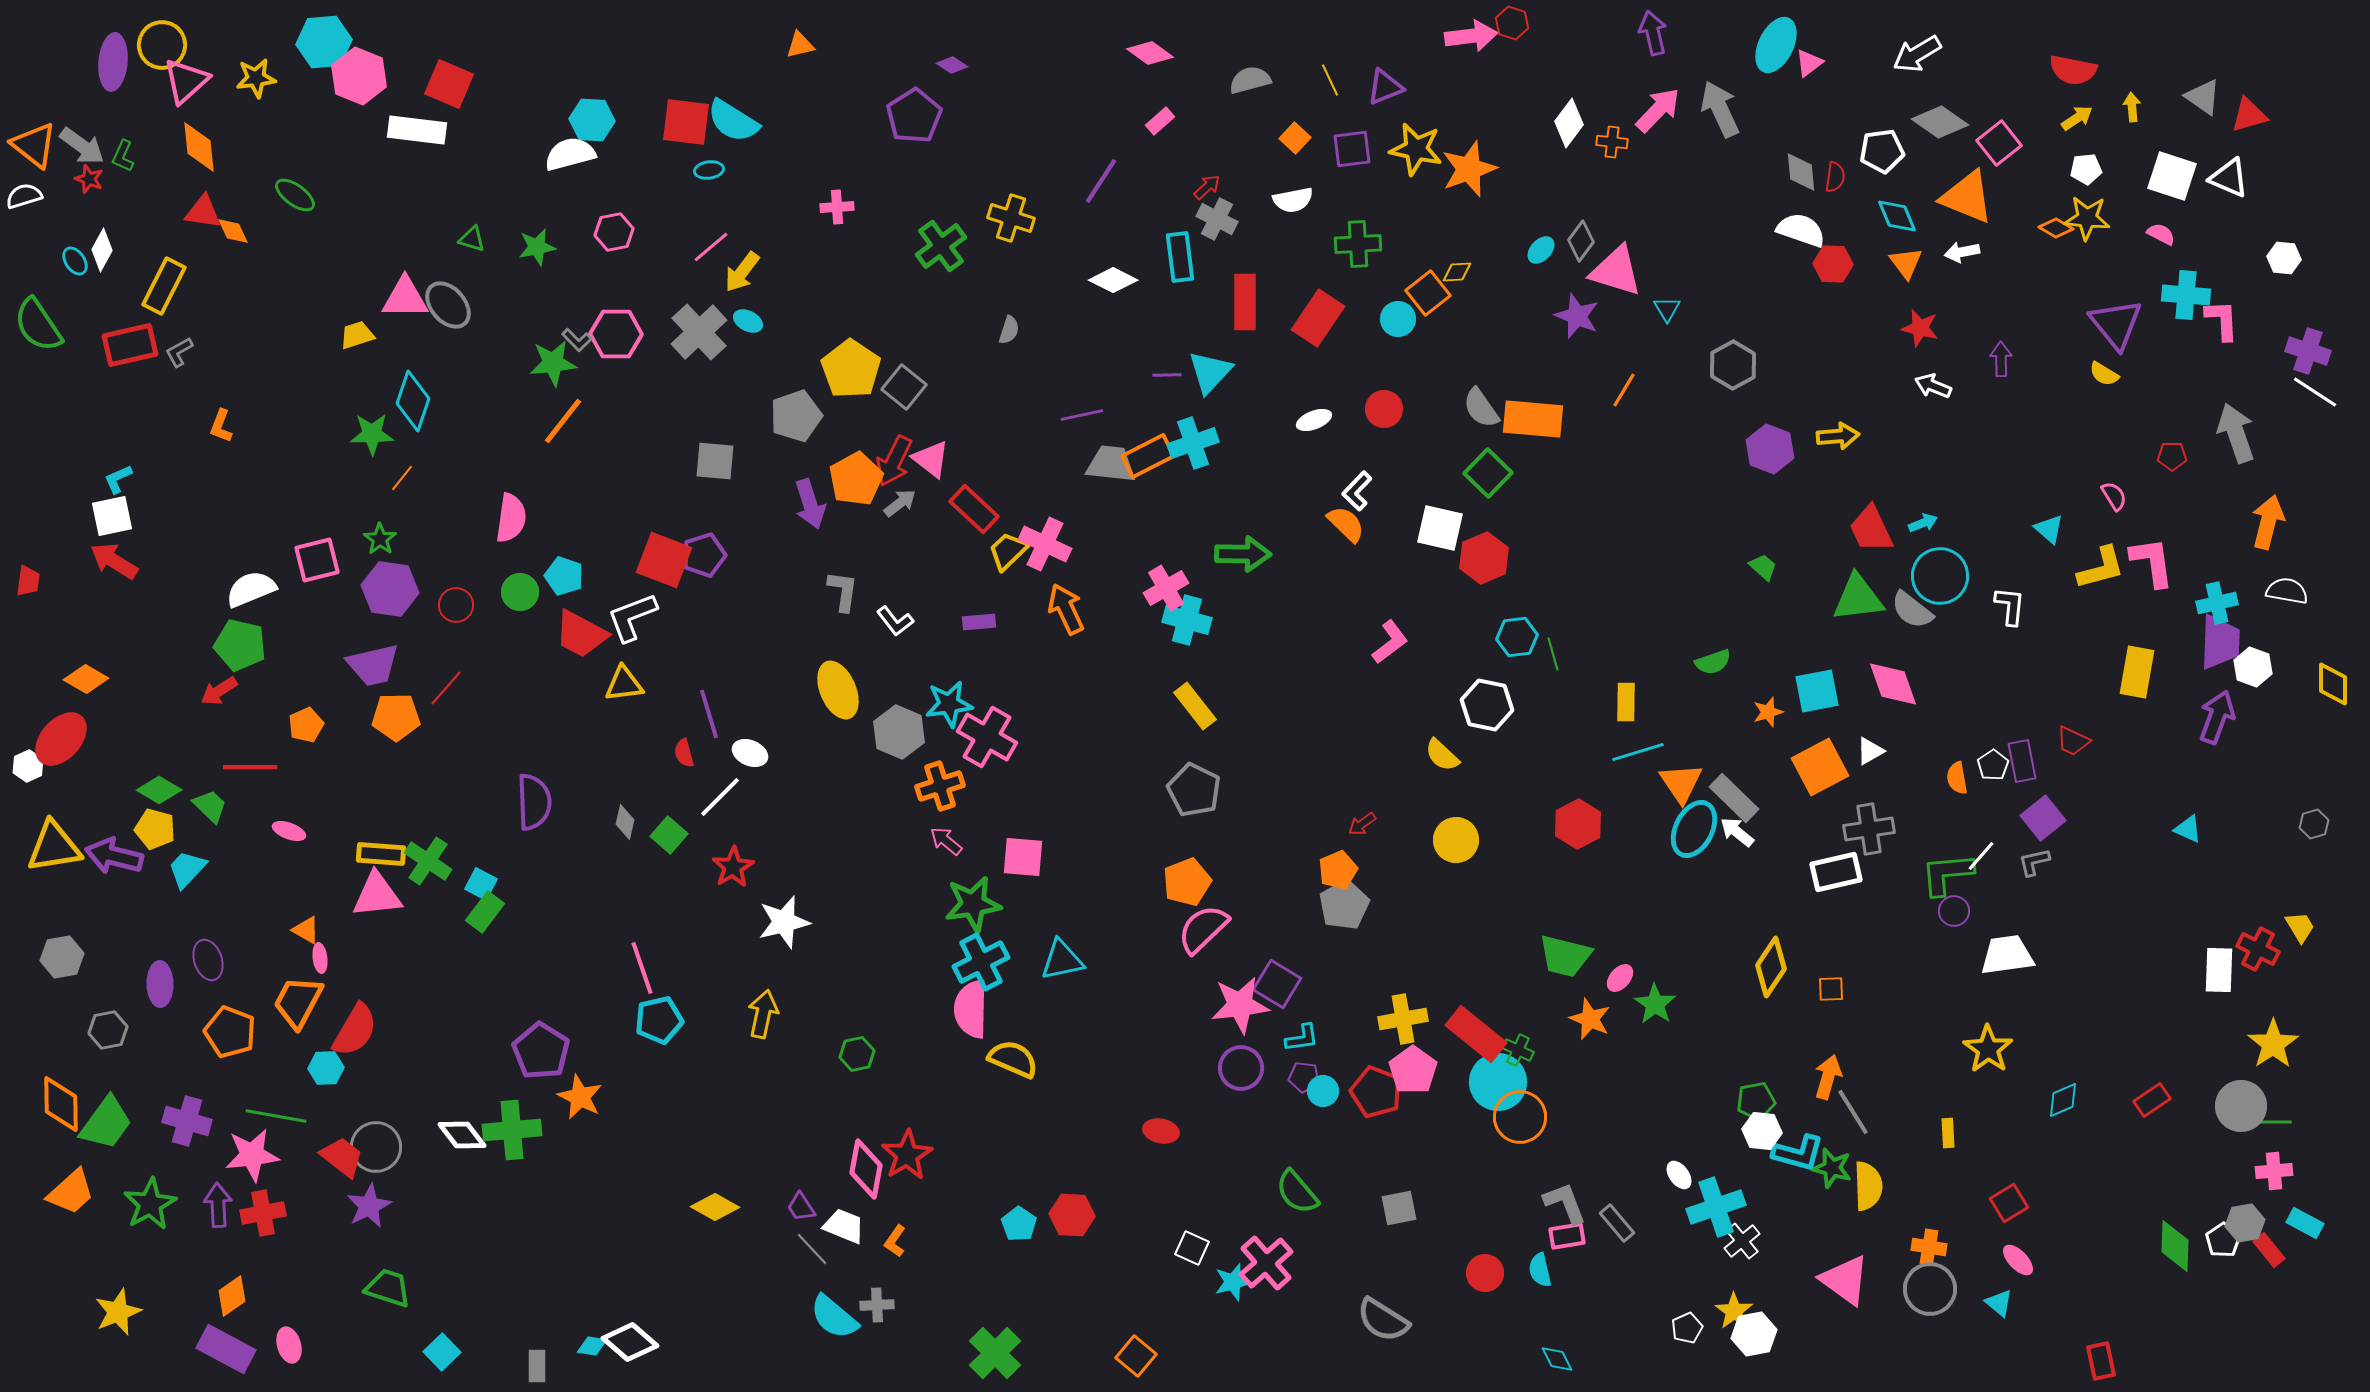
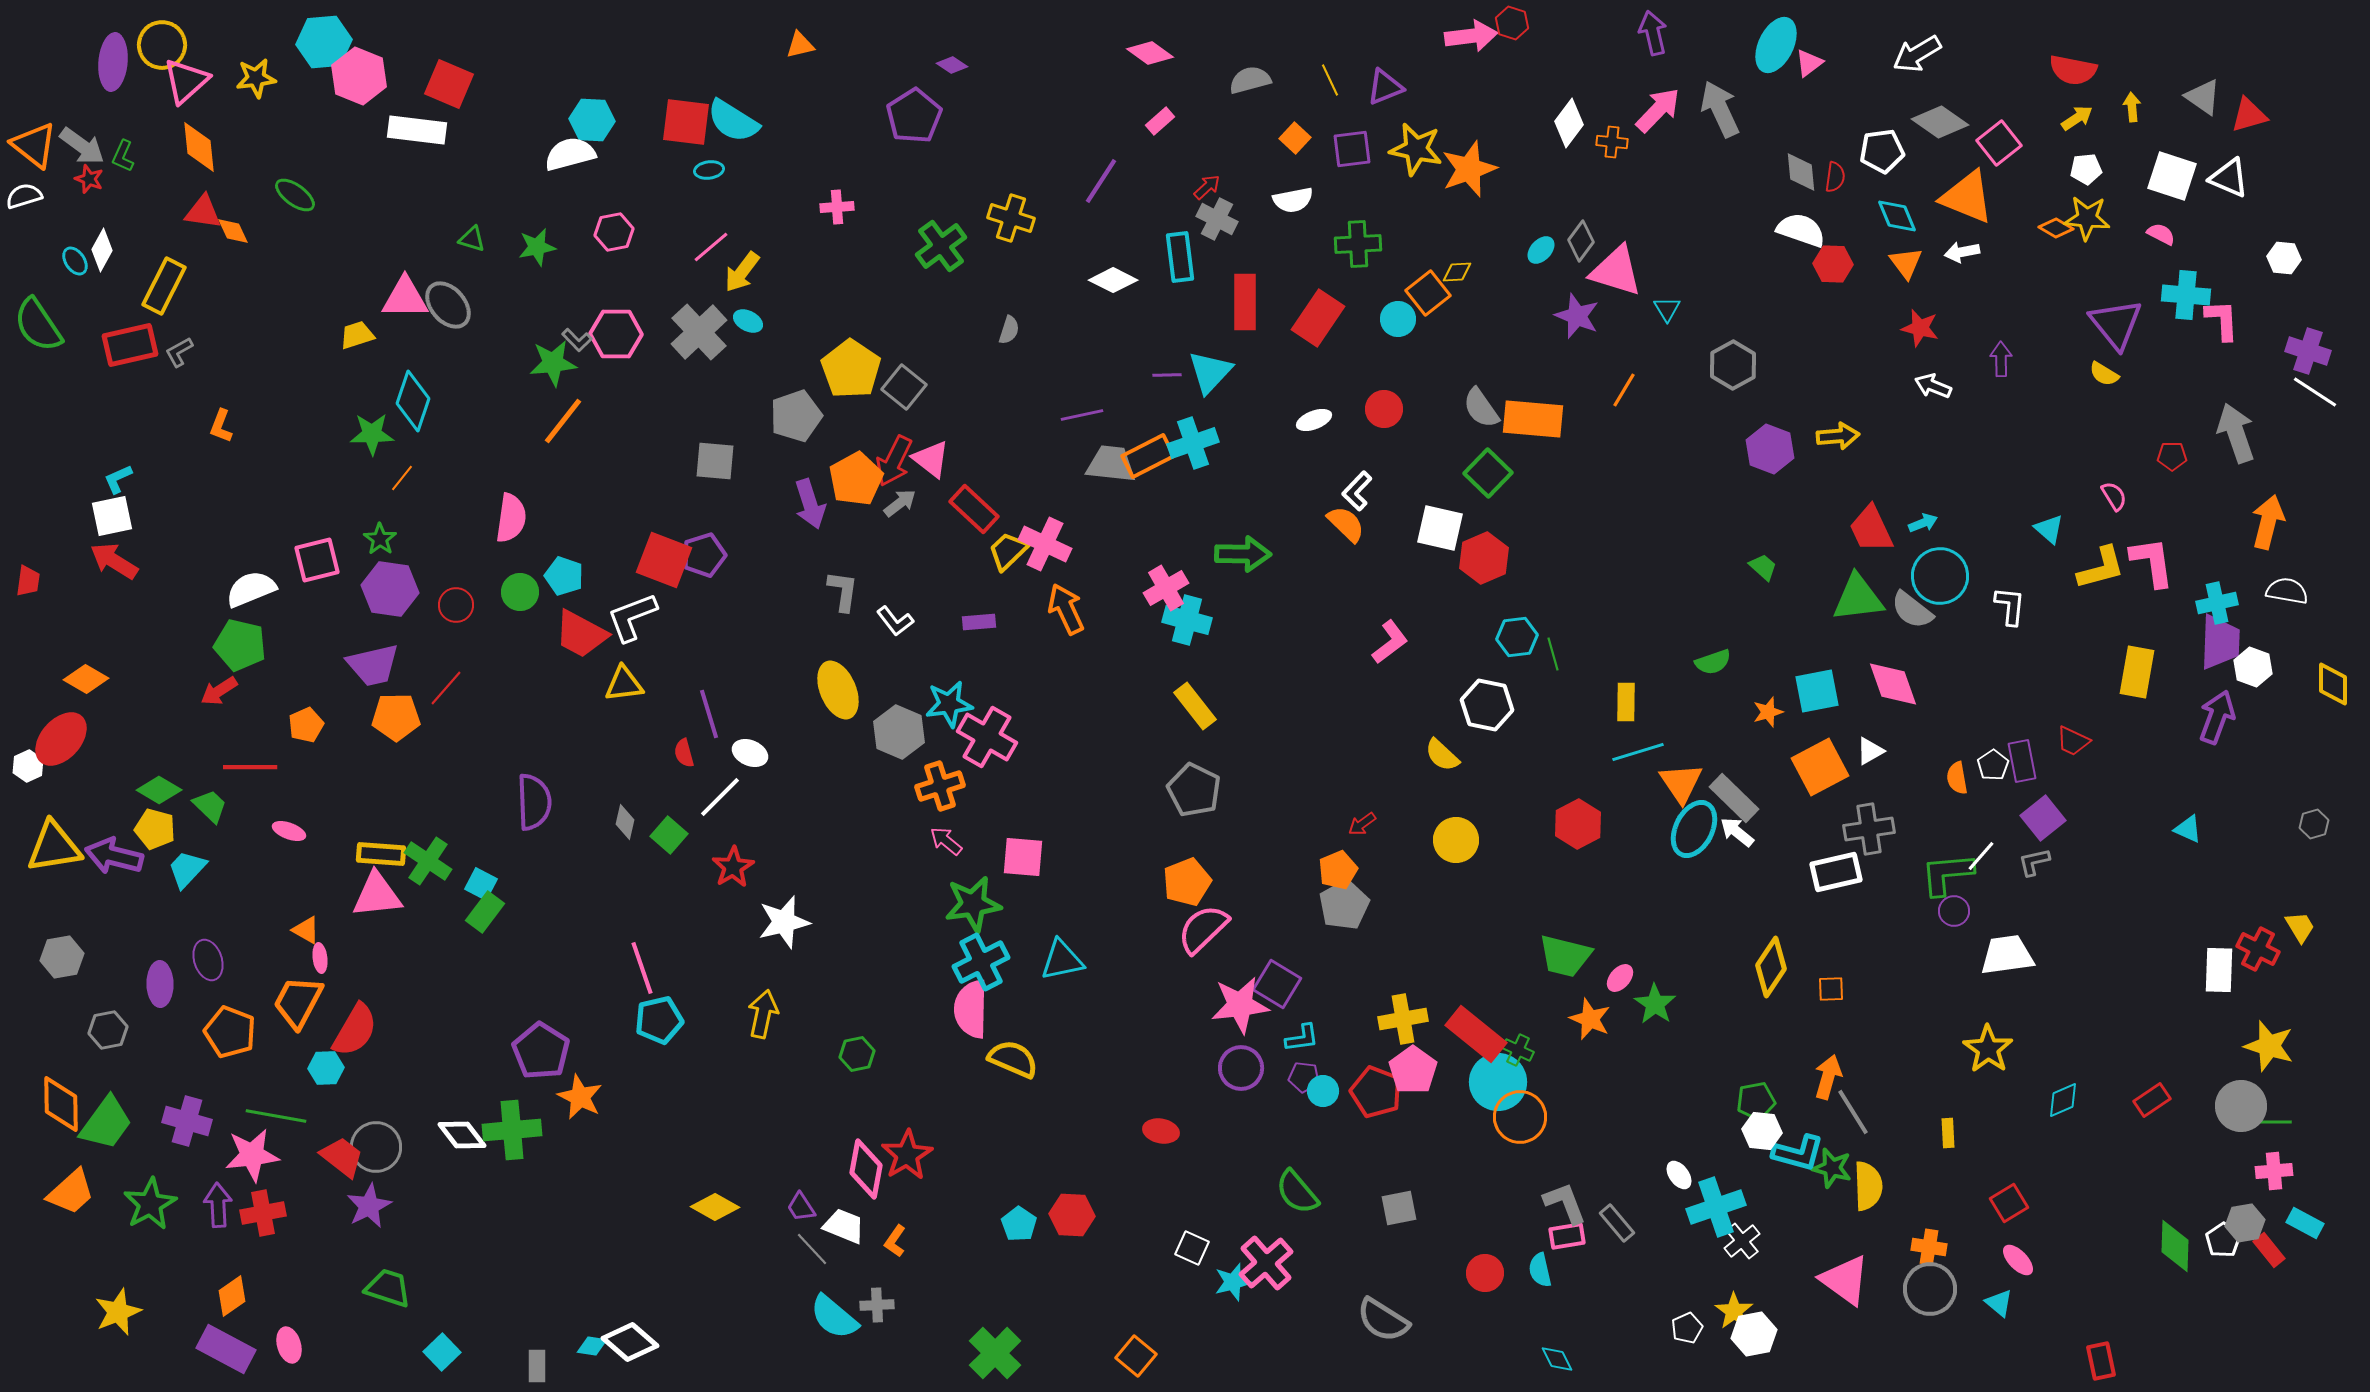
yellow star at (2273, 1044): moved 4 px left, 2 px down; rotated 21 degrees counterclockwise
